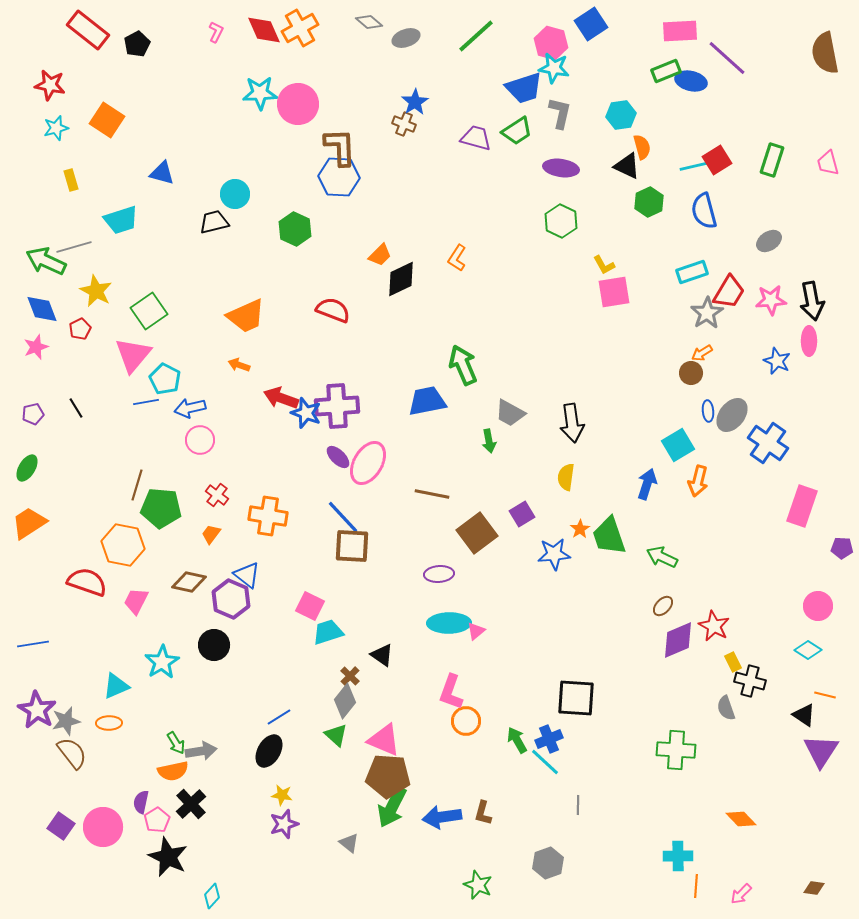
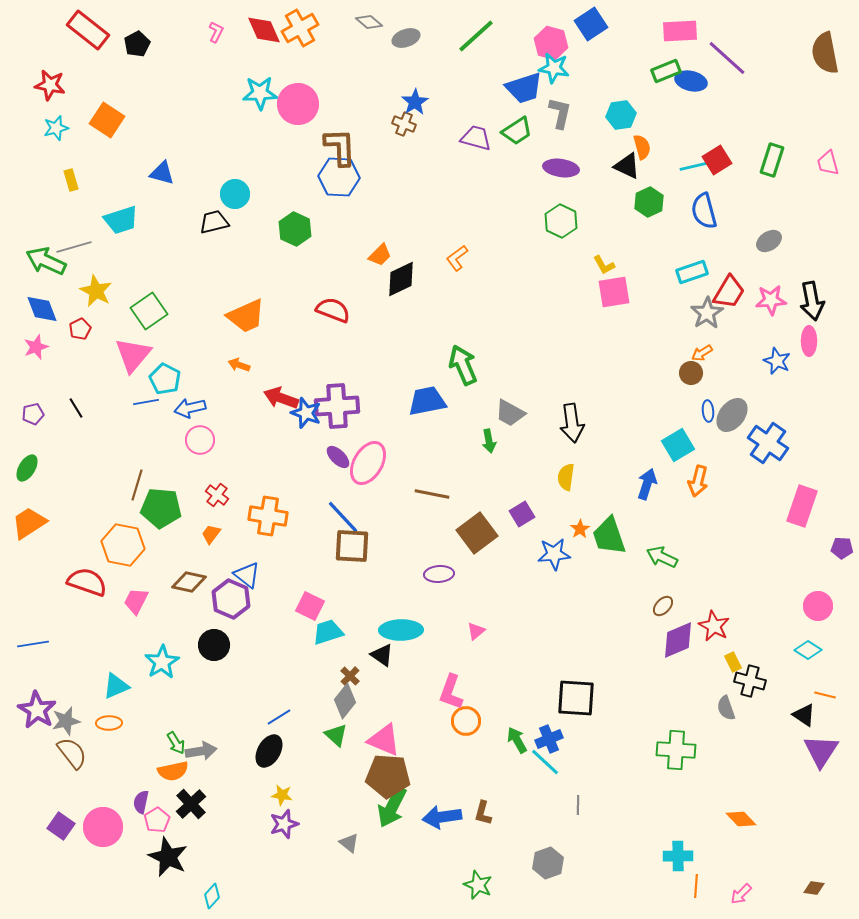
orange L-shape at (457, 258): rotated 20 degrees clockwise
cyan ellipse at (449, 623): moved 48 px left, 7 px down
